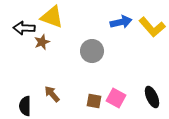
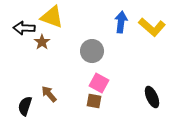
blue arrow: rotated 70 degrees counterclockwise
yellow L-shape: rotated 8 degrees counterclockwise
brown star: rotated 14 degrees counterclockwise
brown arrow: moved 3 px left
pink square: moved 17 px left, 15 px up
black semicircle: rotated 18 degrees clockwise
